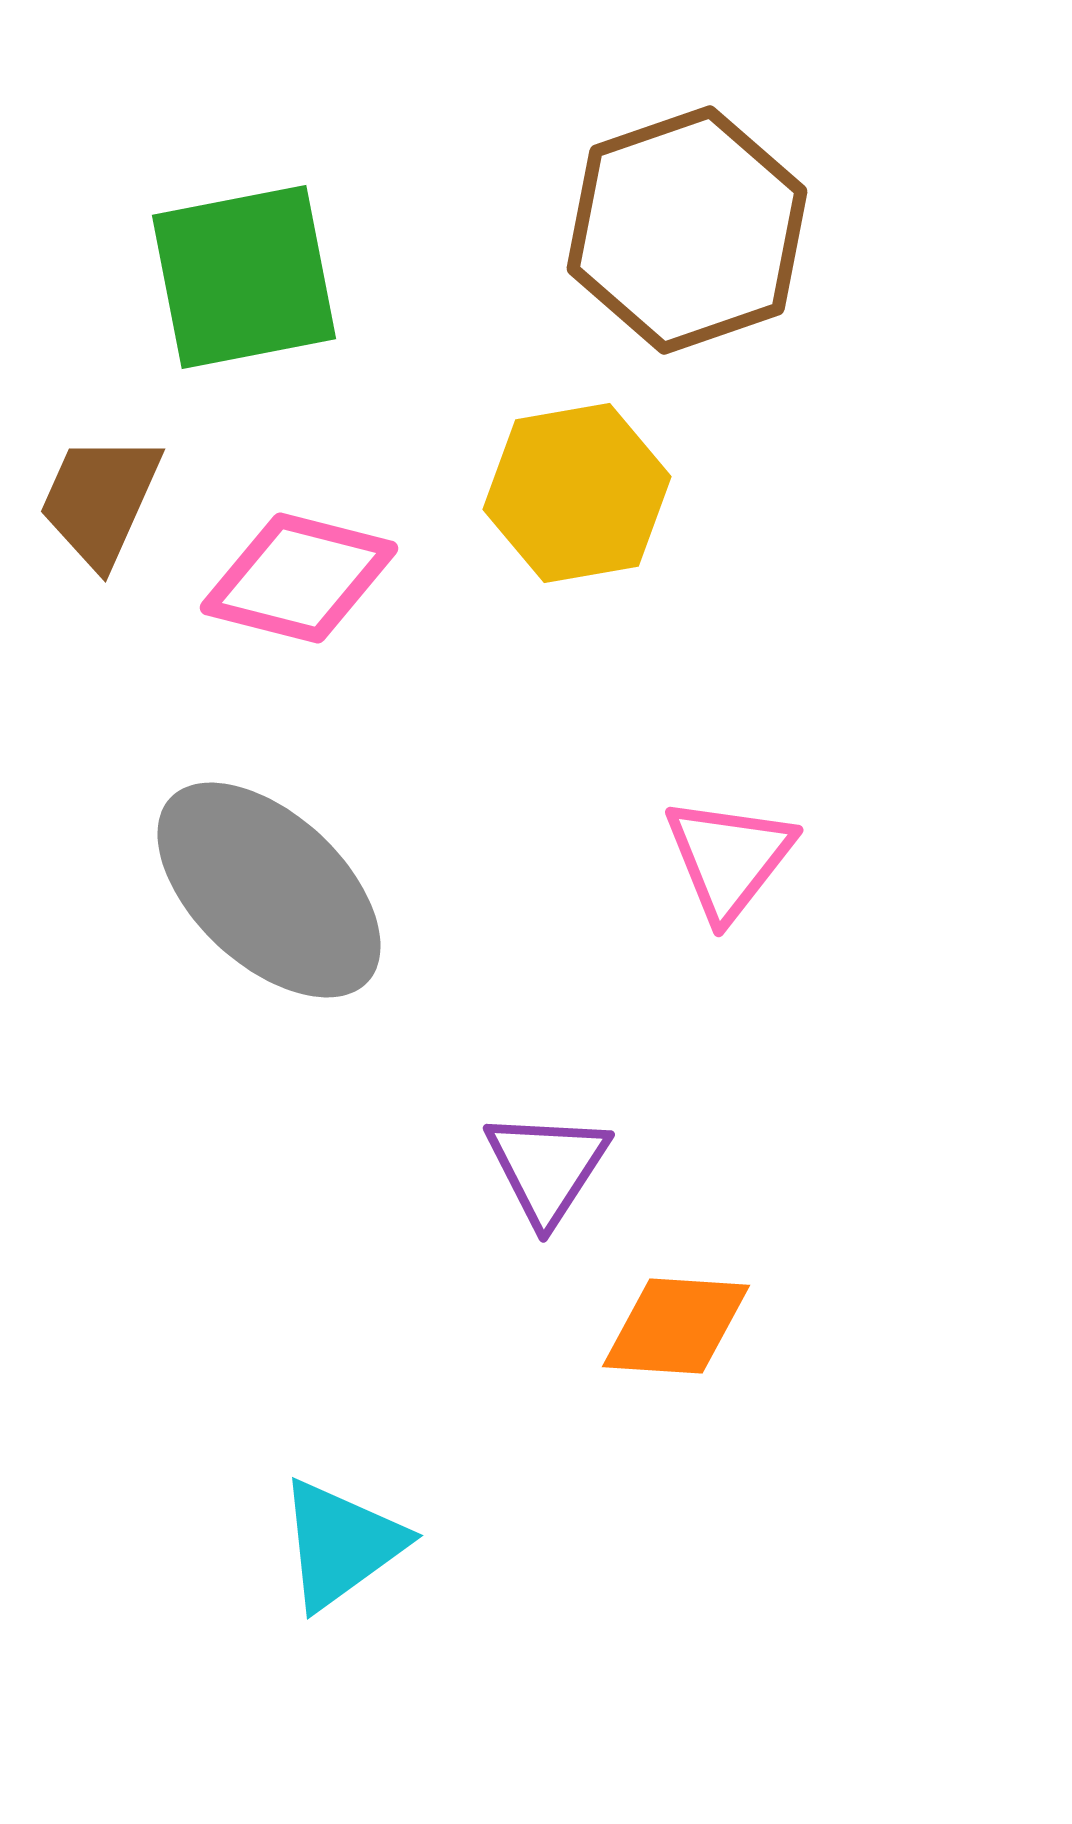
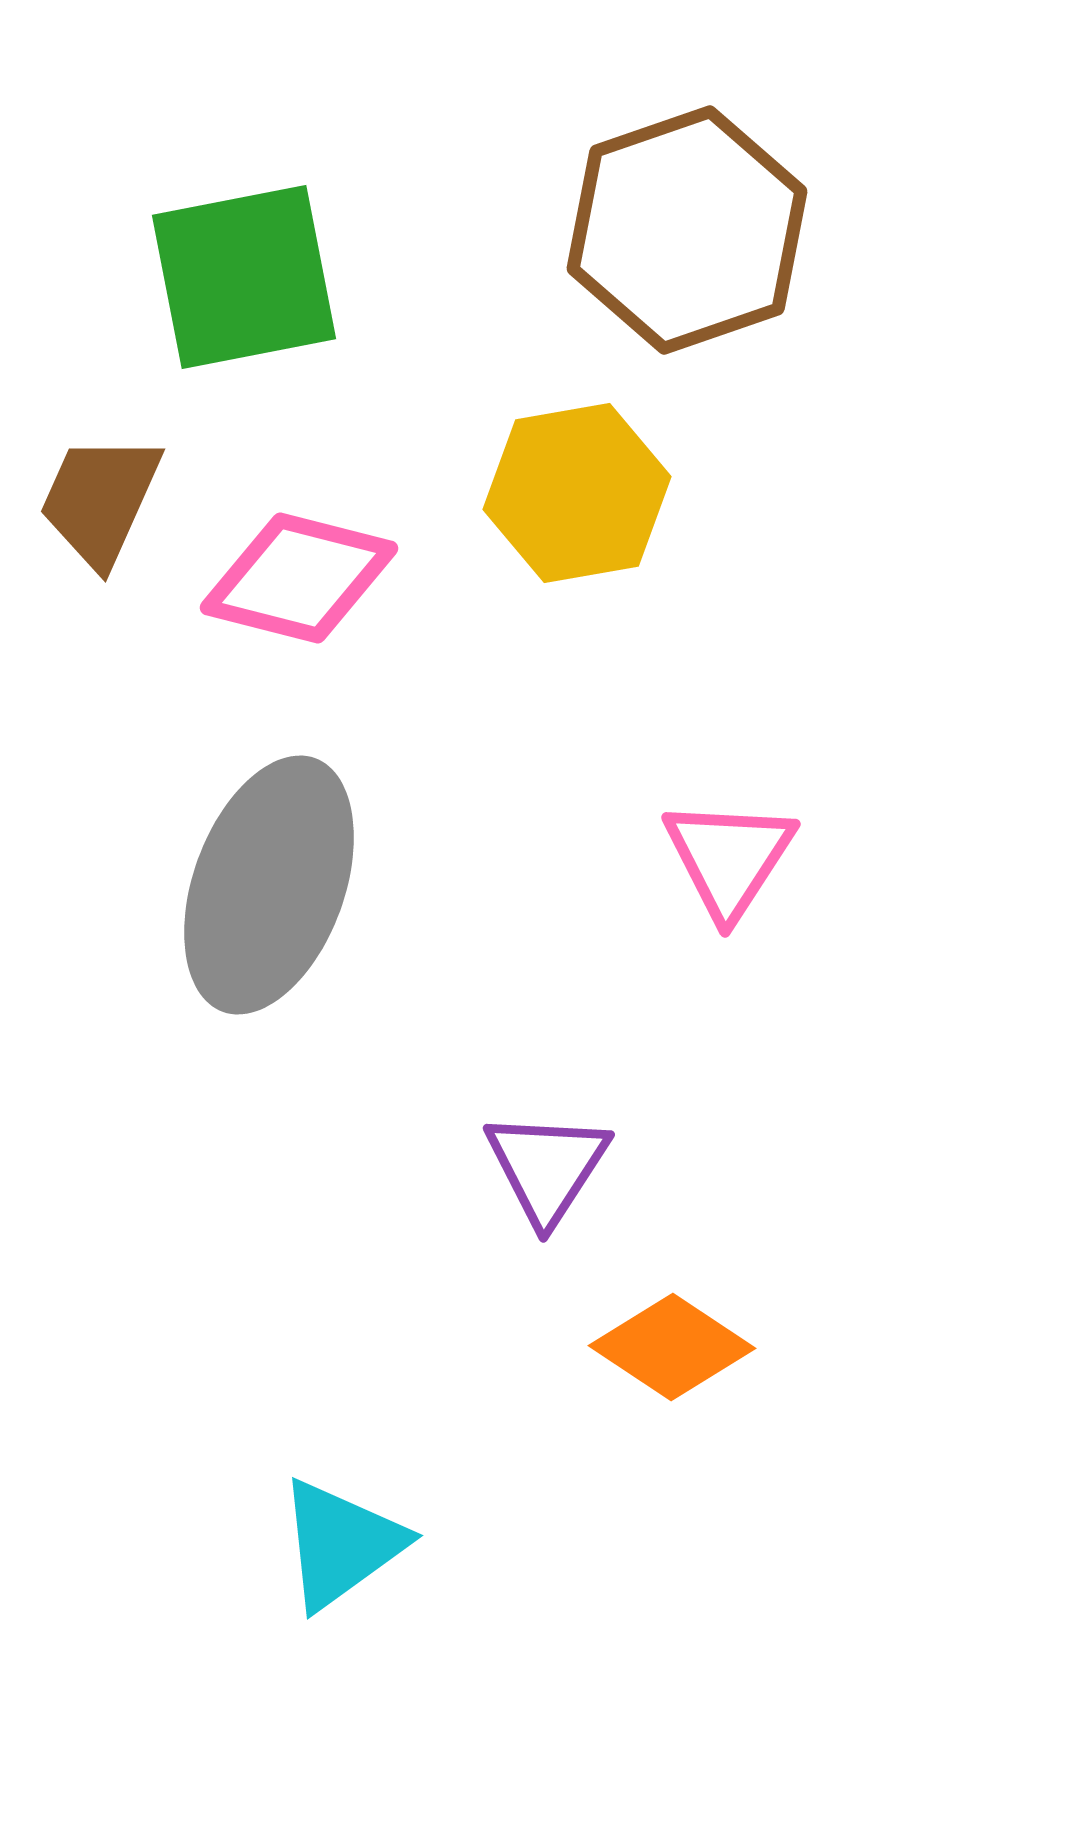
pink triangle: rotated 5 degrees counterclockwise
gray ellipse: moved 5 px up; rotated 67 degrees clockwise
orange diamond: moved 4 px left, 21 px down; rotated 30 degrees clockwise
